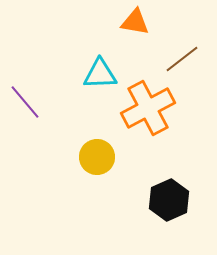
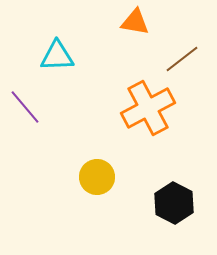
cyan triangle: moved 43 px left, 18 px up
purple line: moved 5 px down
yellow circle: moved 20 px down
black hexagon: moved 5 px right, 3 px down; rotated 9 degrees counterclockwise
